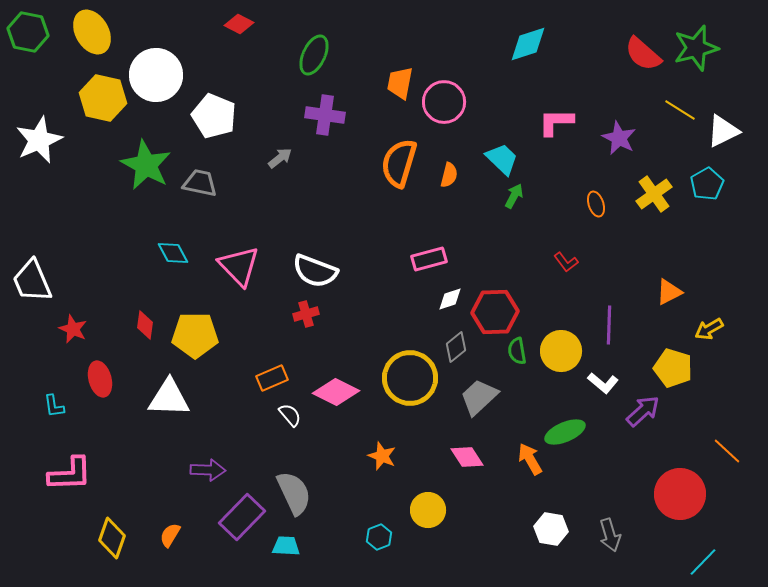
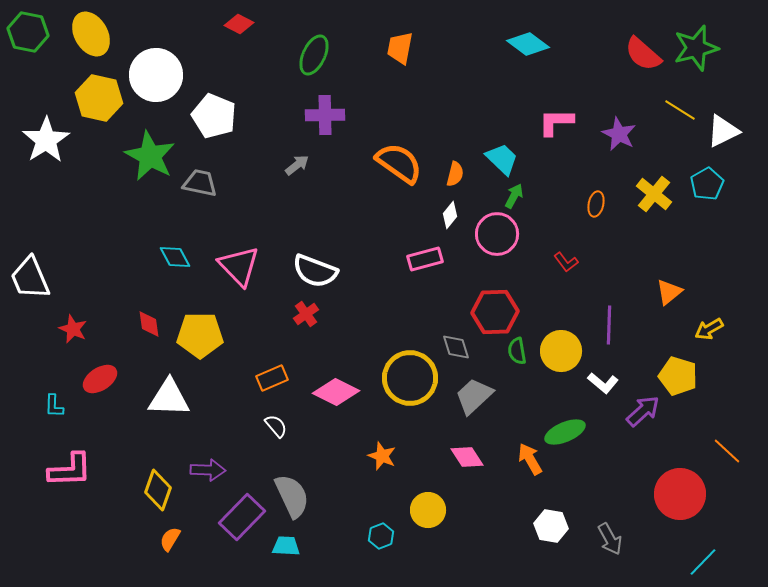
yellow ellipse at (92, 32): moved 1 px left, 2 px down
cyan diamond at (528, 44): rotated 54 degrees clockwise
orange trapezoid at (400, 83): moved 35 px up
yellow hexagon at (103, 98): moved 4 px left
pink circle at (444, 102): moved 53 px right, 132 px down
purple cross at (325, 115): rotated 9 degrees counterclockwise
purple star at (619, 138): moved 4 px up
white star at (39, 140): moved 7 px right; rotated 9 degrees counterclockwise
gray arrow at (280, 158): moved 17 px right, 7 px down
orange semicircle at (399, 163): rotated 108 degrees clockwise
green star at (146, 165): moved 4 px right, 9 px up
orange semicircle at (449, 175): moved 6 px right, 1 px up
yellow cross at (654, 194): rotated 15 degrees counterclockwise
orange ellipse at (596, 204): rotated 30 degrees clockwise
cyan diamond at (173, 253): moved 2 px right, 4 px down
pink rectangle at (429, 259): moved 4 px left
white trapezoid at (32, 281): moved 2 px left, 3 px up
orange triangle at (669, 292): rotated 12 degrees counterclockwise
white diamond at (450, 299): moved 84 px up; rotated 32 degrees counterclockwise
red cross at (306, 314): rotated 20 degrees counterclockwise
red diamond at (145, 325): moved 4 px right, 1 px up; rotated 16 degrees counterclockwise
yellow pentagon at (195, 335): moved 5 px right
gray diamond at (456, 347): rotated 68 degrees counterclockwise
yellow pentagon at (673, 368): moved 5 px right, 8 px down
red ellipse at (100, 379): rotated 72 degrees clockwise
gray trapezoid at (479, 397): moved 5 px left, 1 px up
cyan L-shape at (54, 406): rotated 10 degrees clockwise
white semicircle at (290, 415): moved 14 px left, 11 px down
pink L-shape at (70, 474): moved 4 px up
gray semicircle at (294, 493): moved 2 px left, 3 px down
white hexagon at (551, 529): moved 3 px up
orange semicircle at (170, 535): moved 4 px down
gray arrow at (610, 535): moved 4 px down; rotated 12 degrees counterclockwise
cyan hexagon at (379, 537): moved 2 px right, 1 px up
yellow diamond at (112, 538): moved 46 px right, 48 px up
